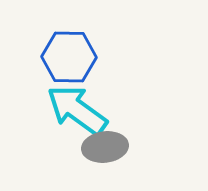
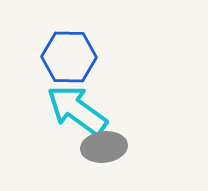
gray ellipse: moved 1 px left
